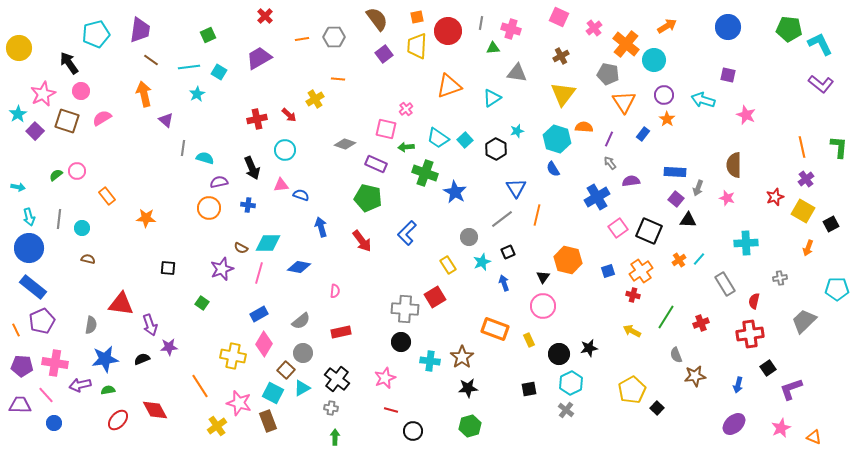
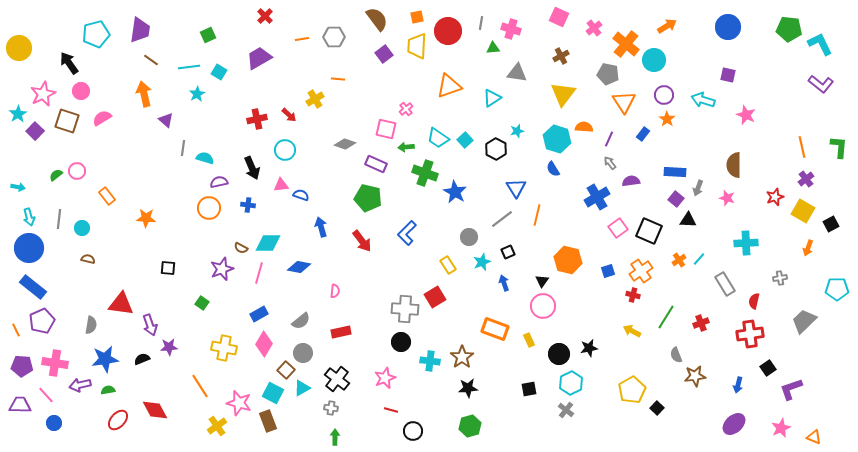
black triangle at (543, 277): moved 1 px left, 4 px down
yellow cross at (233, 356): moved 9 px left, 8 px up
